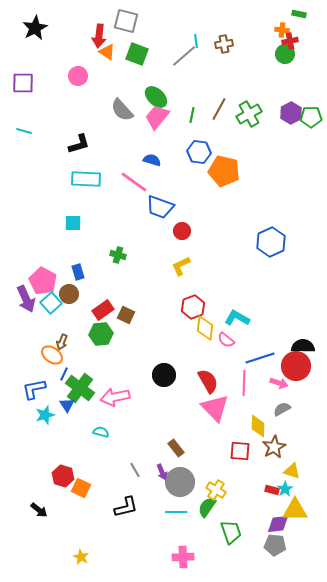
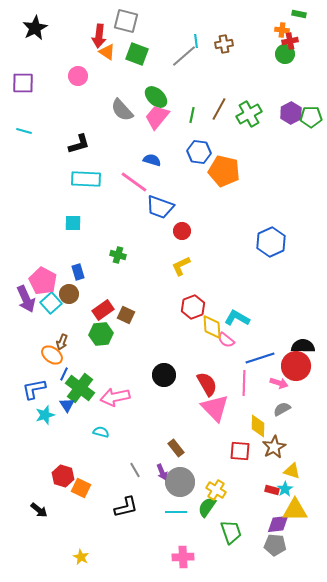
yellow diamond at (205, 328): moved 7 px right, 1 px up; rotated 10 degrees counterclockwise
red semicircle at (208, 381): moved 1 px left, 3 px down
